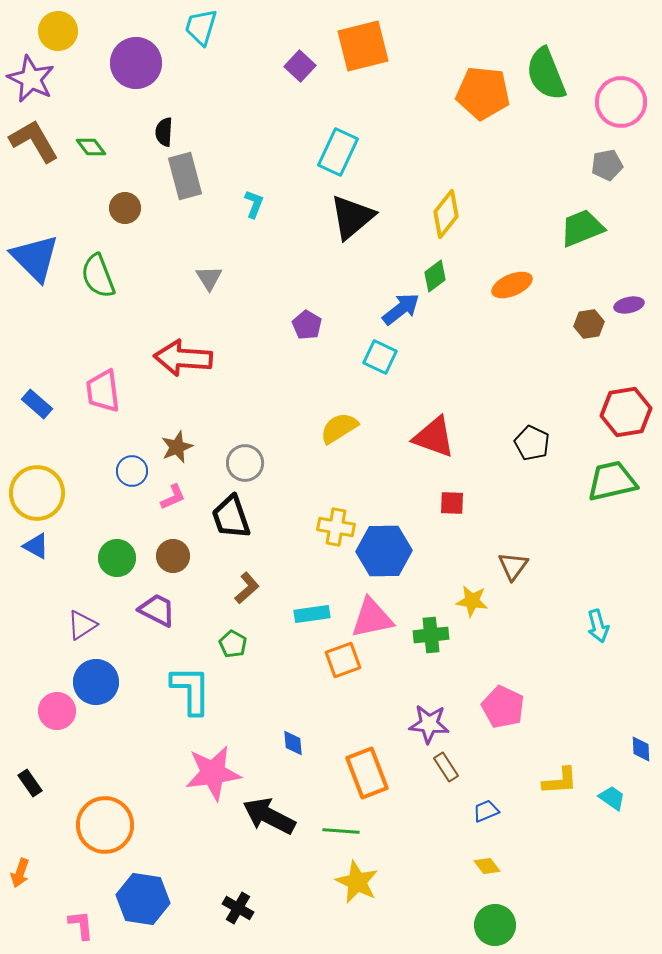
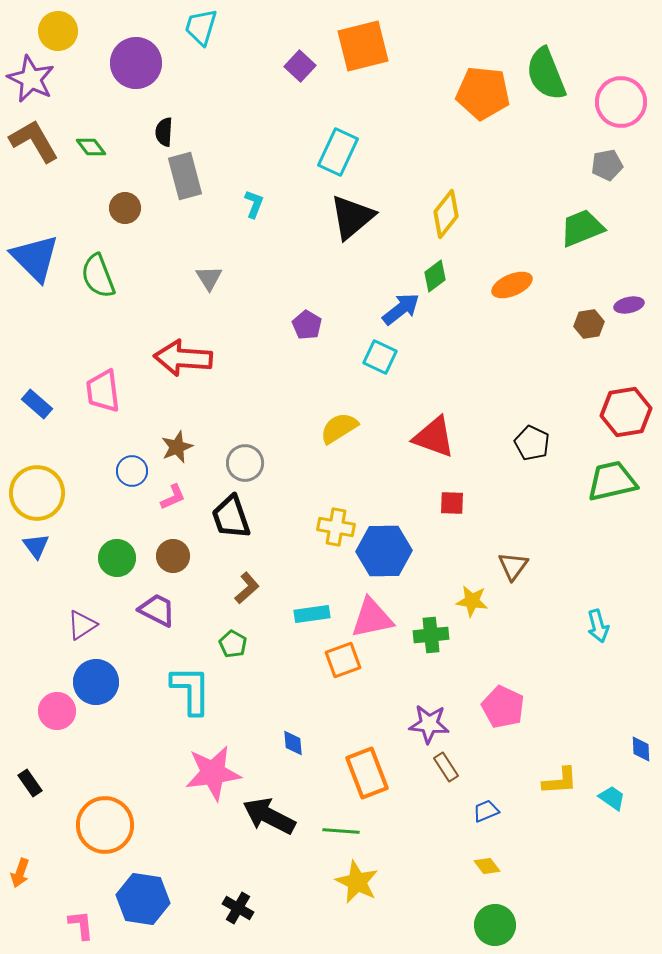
blue triangle at (36, 546): rotated 24 degrees clockwise
